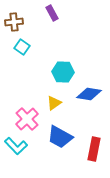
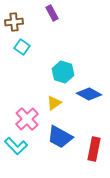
cyan hexagon: rotated 15 degrees clockwise
blue diamond: rotated 20 degrees clockwise
